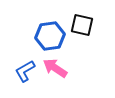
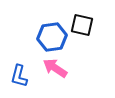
blue hexagon: moved 2 px right, 1 px down
blue L-shape: moved 6 px left, 5 px down; rotated 45 degrees counterclockwise
